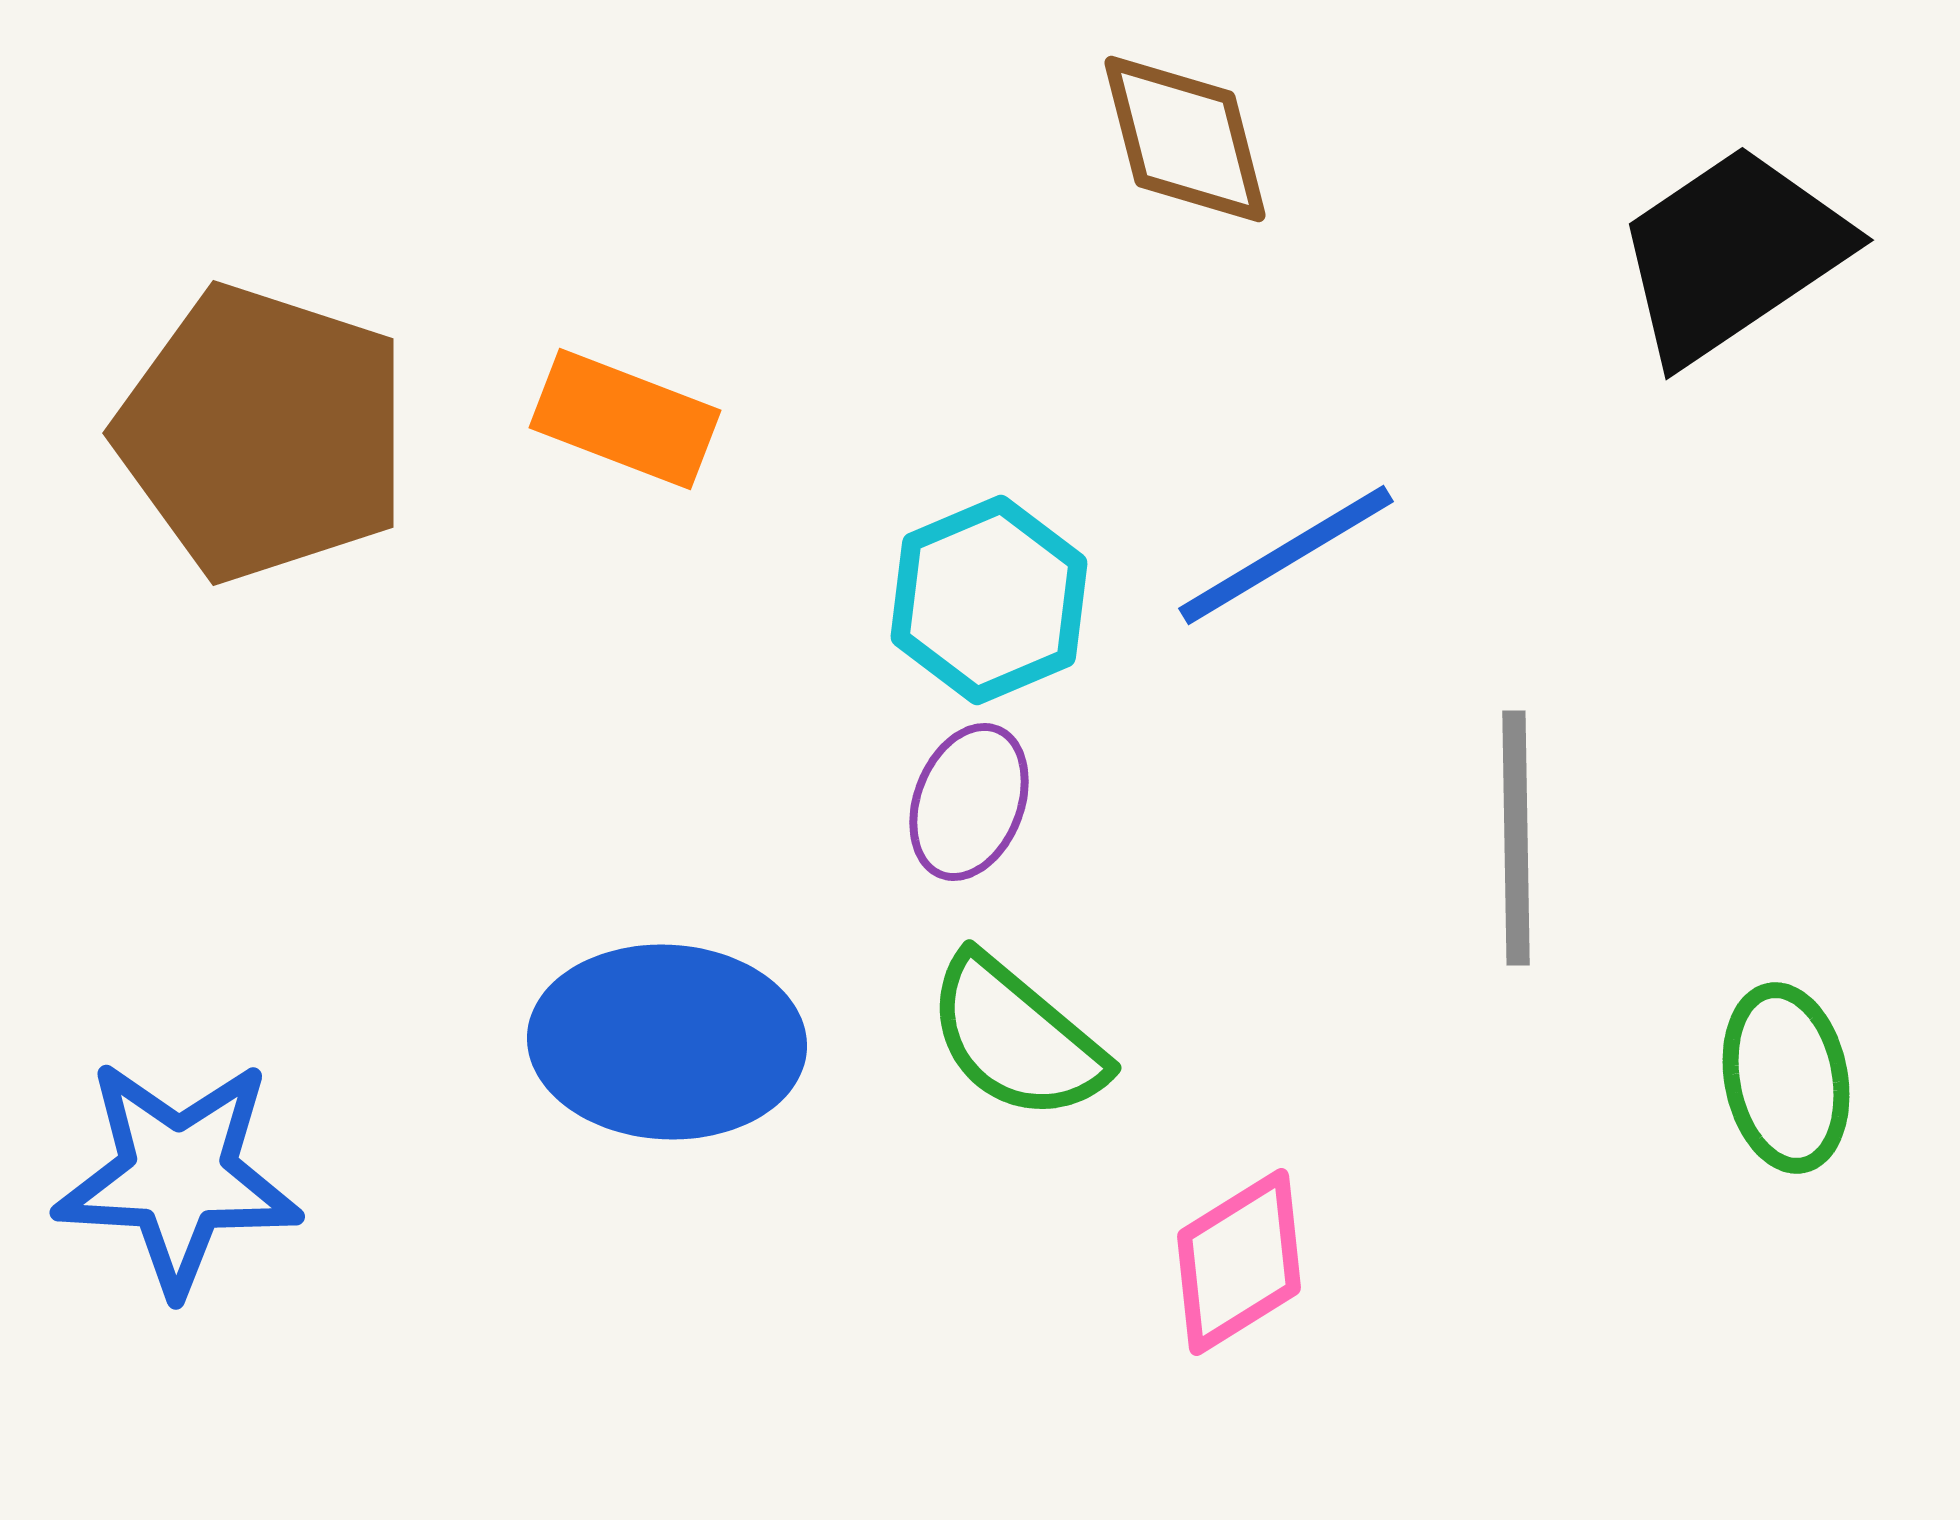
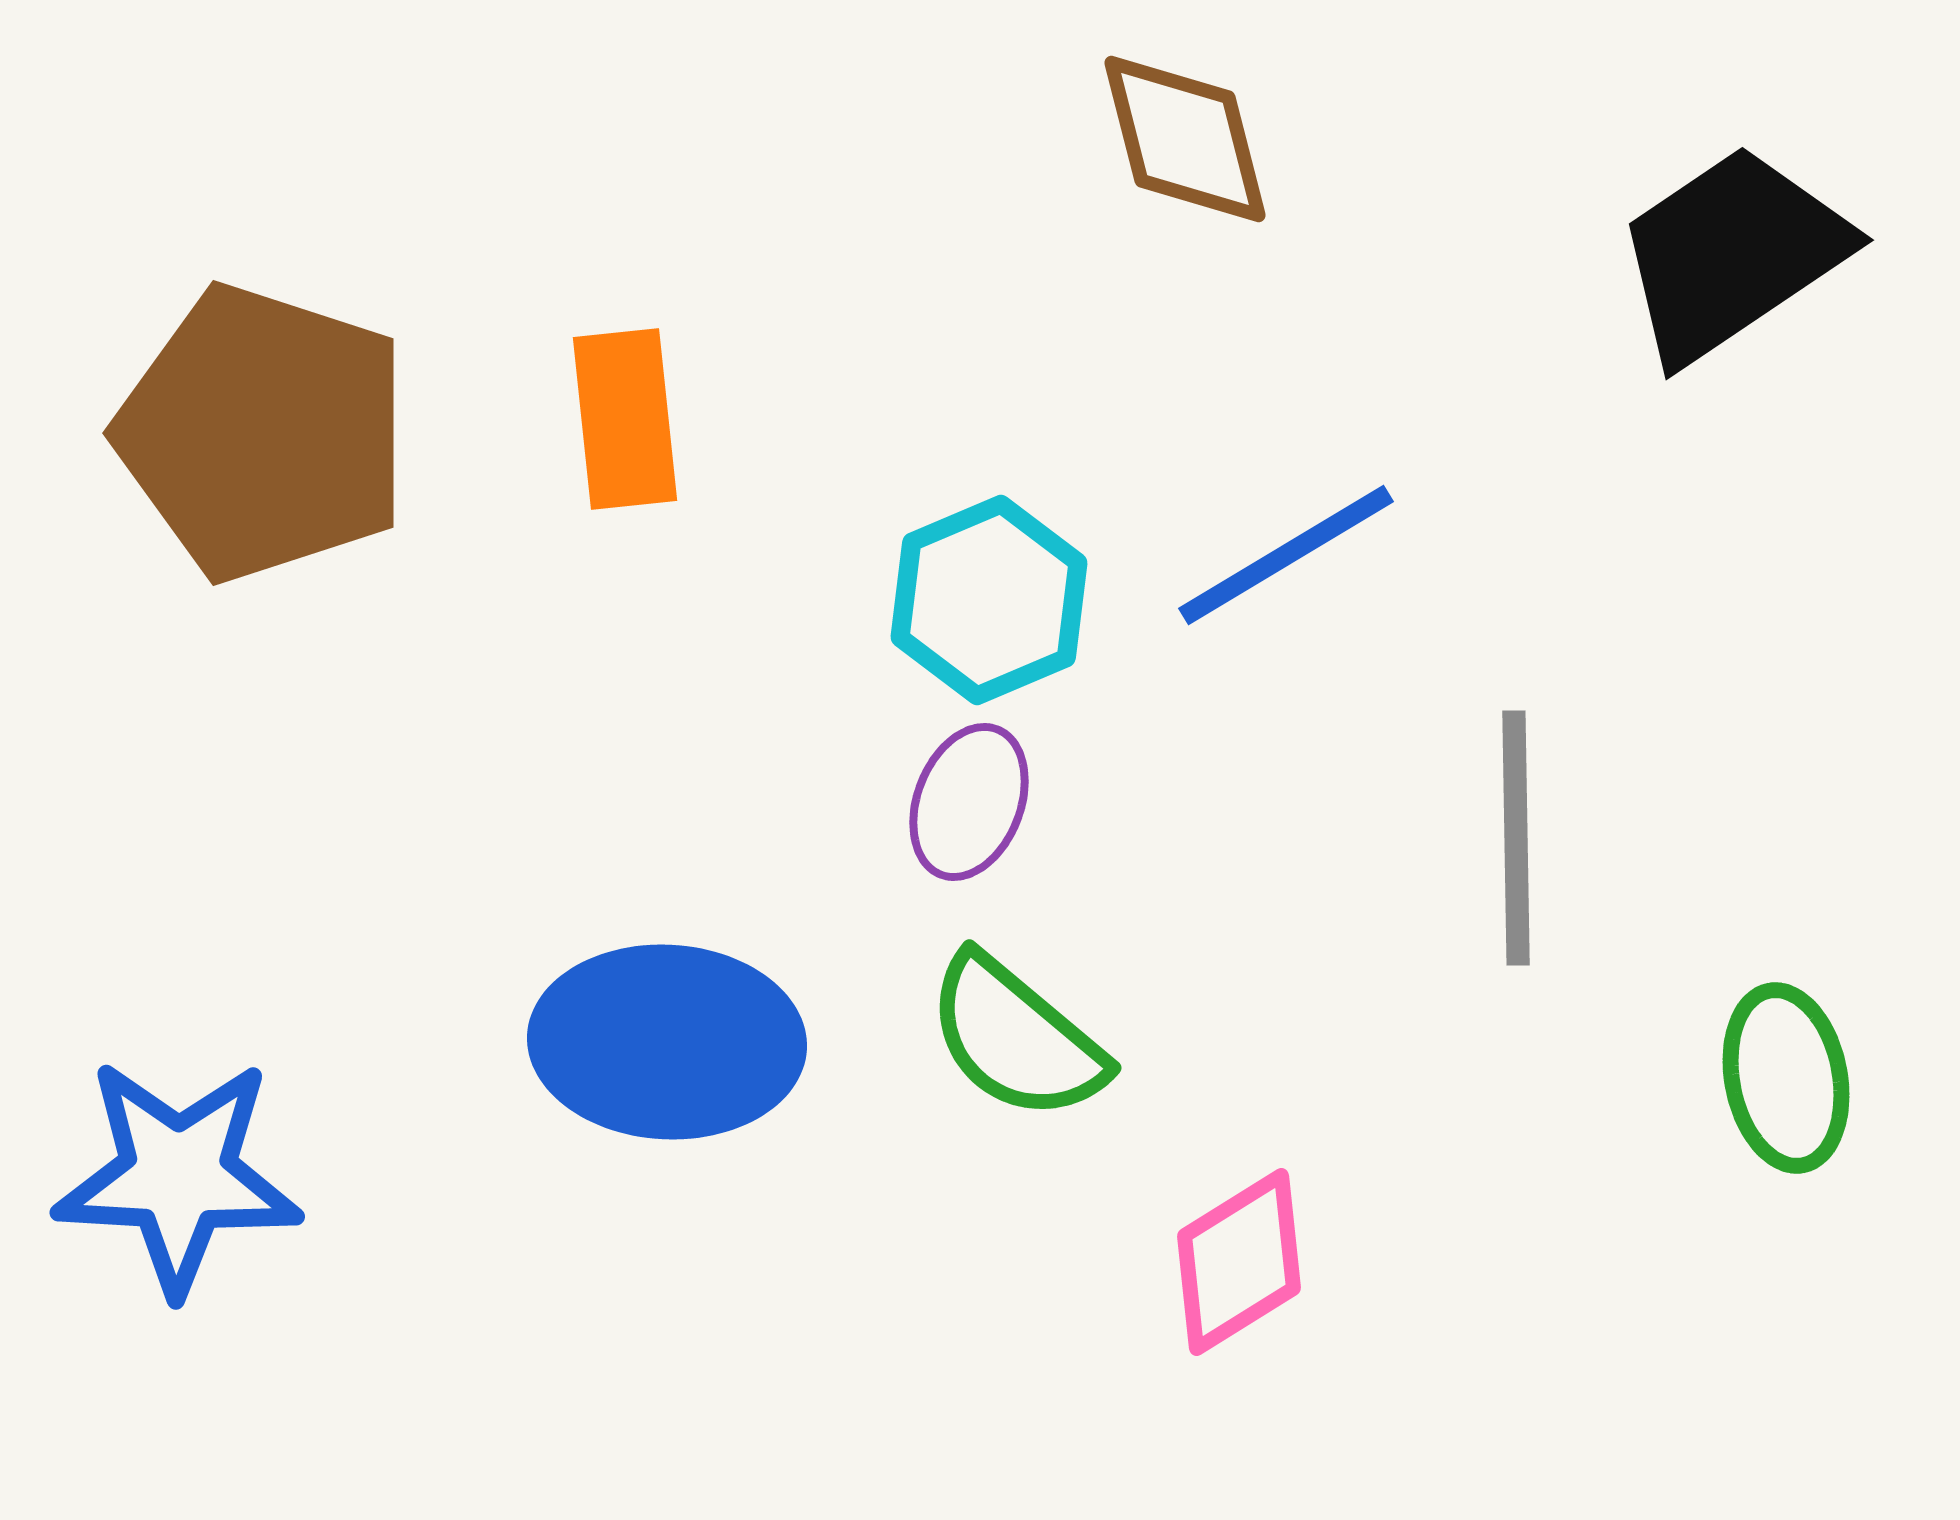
orange rectangle: rotated 63 degrees clockwise
